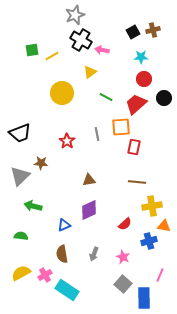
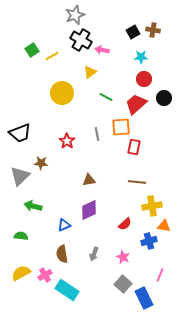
brown cross: rotated 24 degrees clockwise
green square: rotated 24 degrees counterclockwise
blue rectangle: rotated 25 degrees counterclockwise
